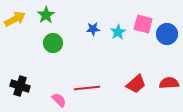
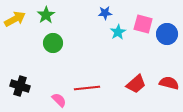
blue star: moved 12 px right, 16 px up
red semicircle: rotated 18 degrees clockwise
